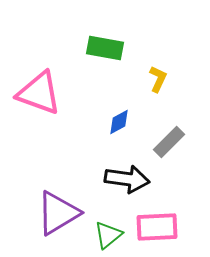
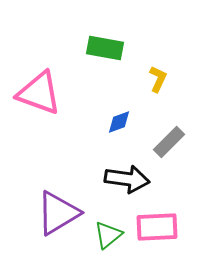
blue diamond: rotated 8 degrees clockwise
